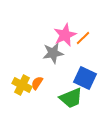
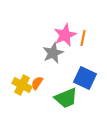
orange line: rotated 35 degrees counterclockwise
gray star: rotated 15 degrees counterclockwise
green trapezoid: moved 5 px left
